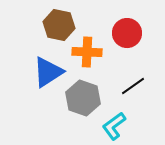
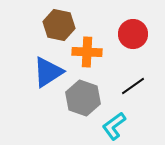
red circle: moved 6 px right, 1 px down
